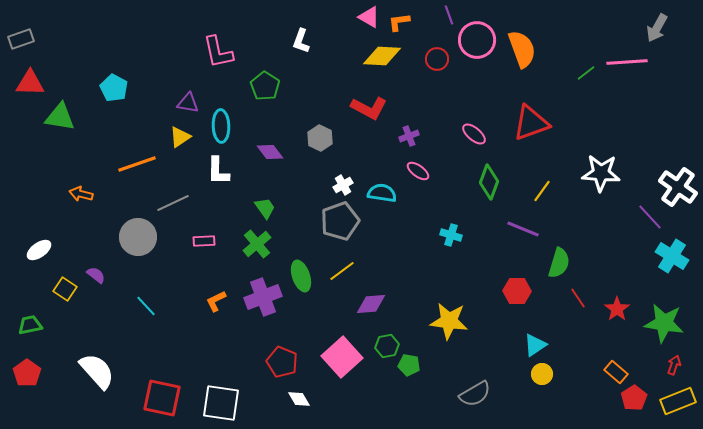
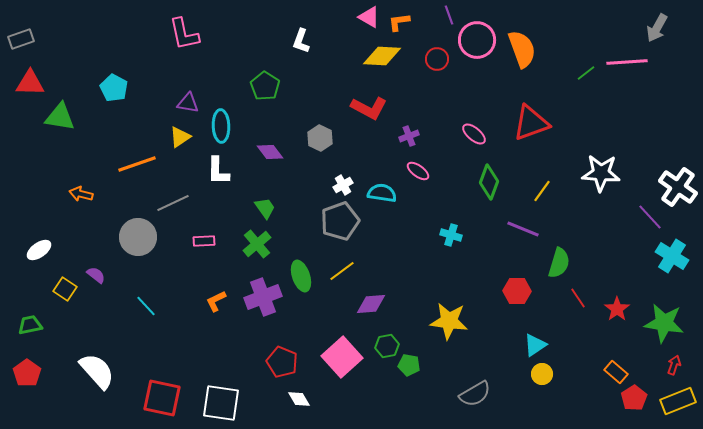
pink L-shape at (218, 52): moved 34 px left, 18 px up
